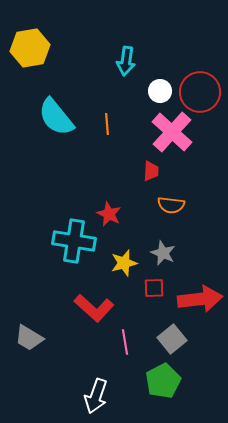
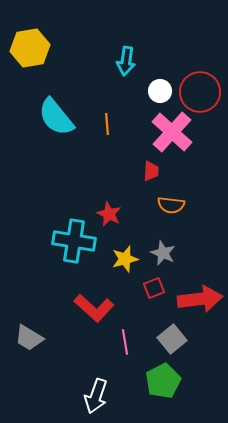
yellow star: moved 1 px right, 4 px up
red square: rotated 20 degrees counterclockwise
